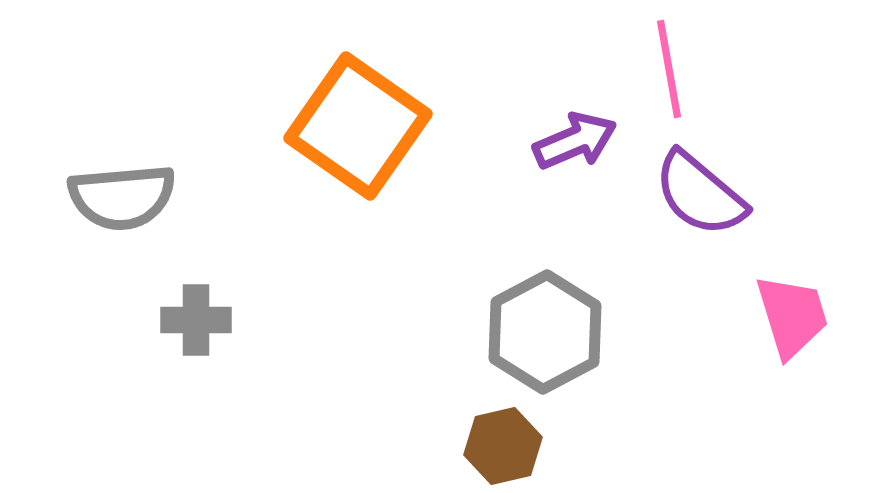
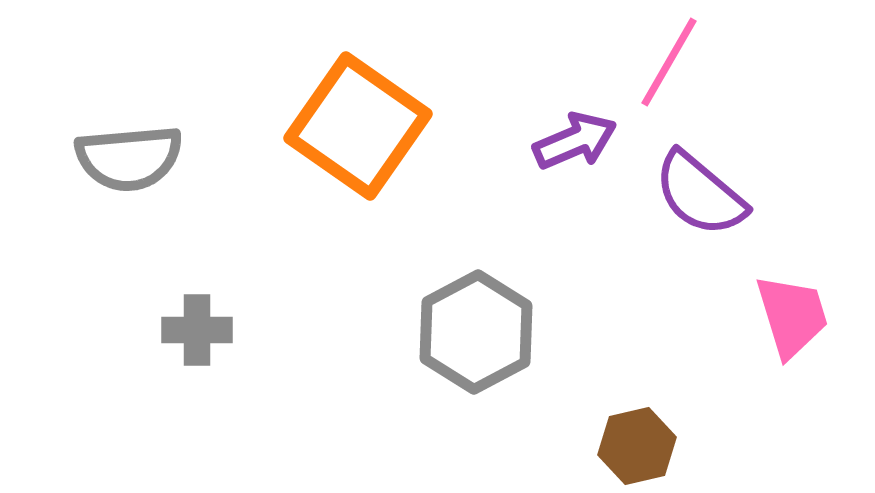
pink line: moved 7 px up; rotated 40 degrees clockwise
gray semicircle: moved 7 px right, 39 px up
gray cross: moved 1 px right, 10 px down
gray hexagon: moved 69 px left
brown hexagon: moved 134 px right
